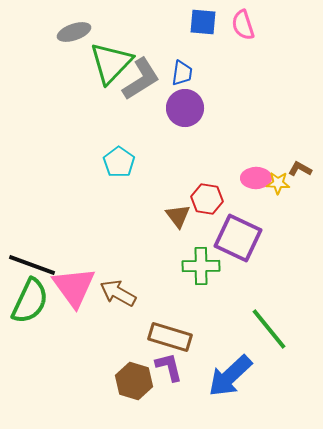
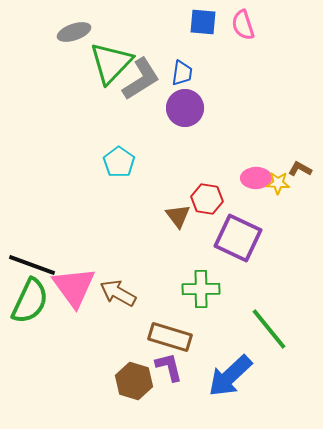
green cross: moved 23 px down
